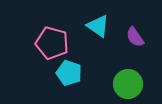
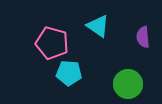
purple semicircle: moved 8 px right; rotated 30 degrees clockwise
cyan pentagon: rotated 15 degrees counterclockwise
